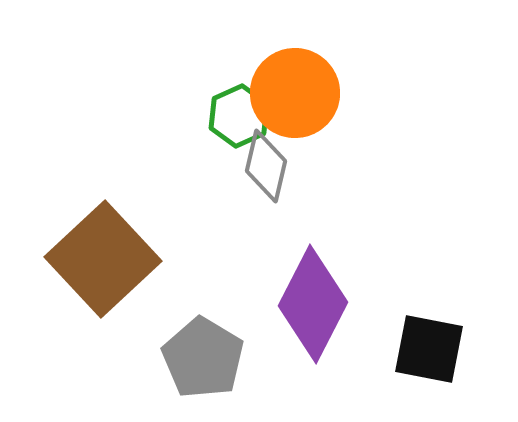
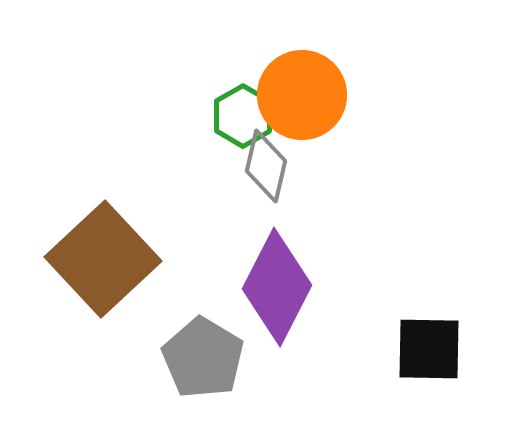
orange circle: moved 7 px right, 2 px down
green hexagon: moved 4 px right; rotated 6 degrees counterclockwise
purple diamond: moved 36 px left, 17 px up
black square: rotated 10 degrees counterclockwise
